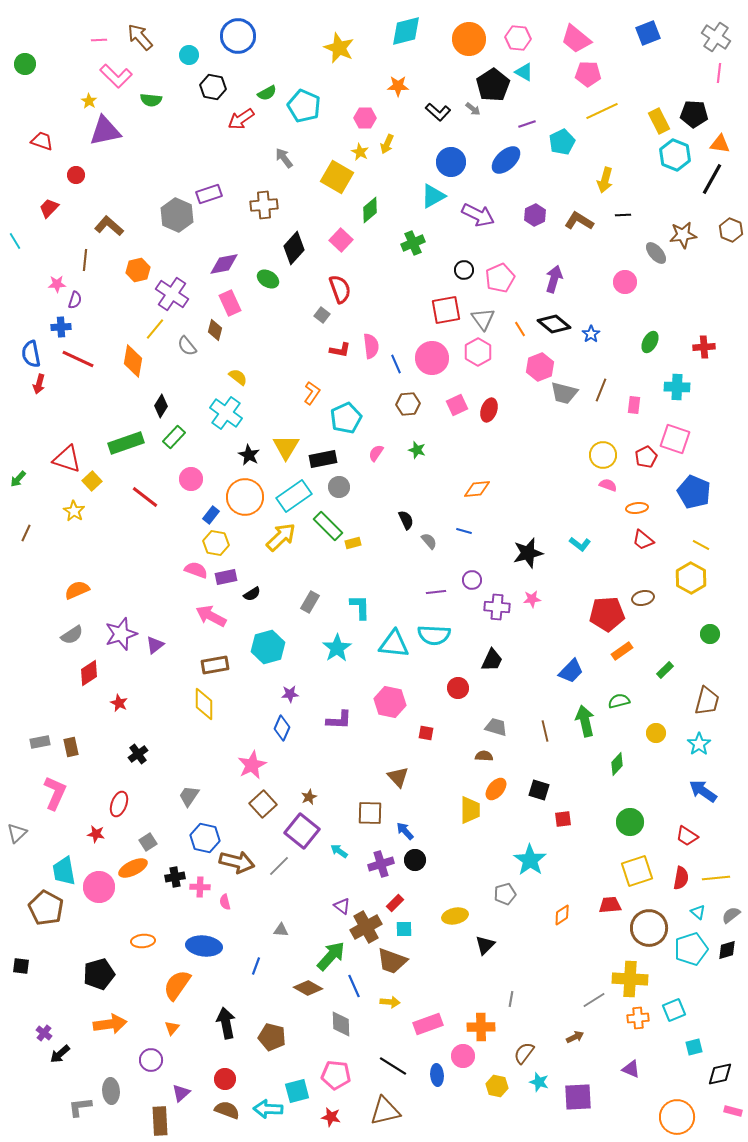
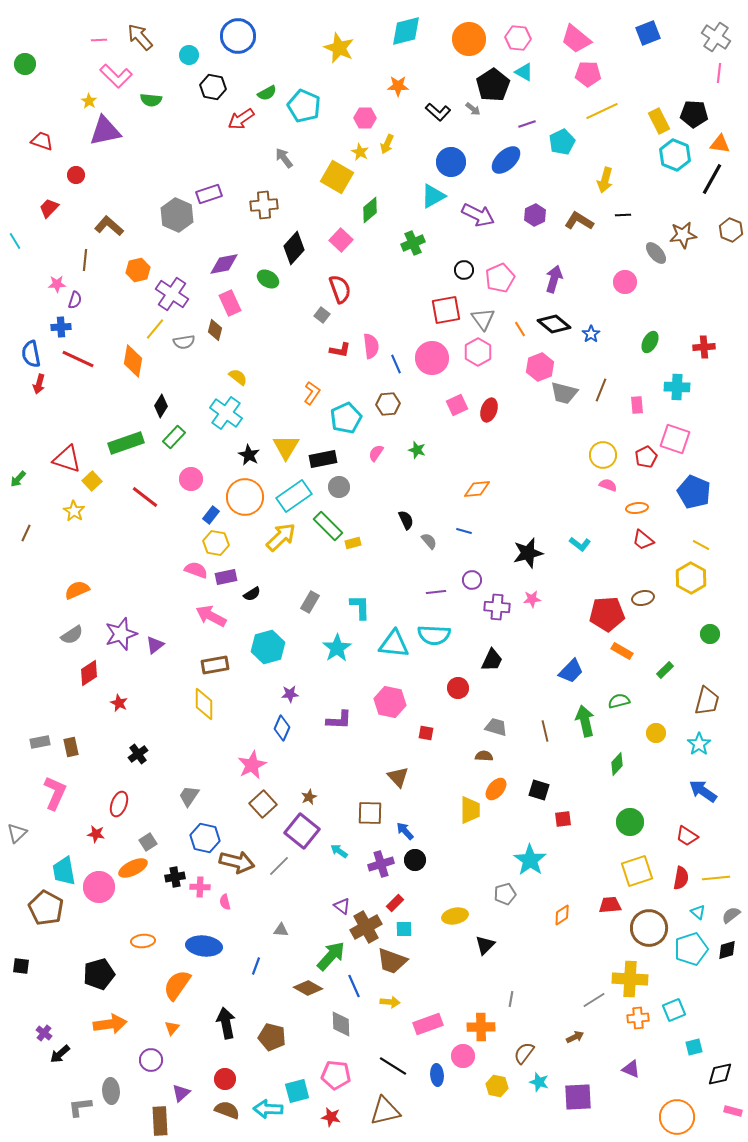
gray semicircle at (187, 346): moved 3 px left, 4 px up; rotated 60 degrees counterclockwise
brown hexagon at (408, 404): moved 20 px left
pink rectangle at (634, 405): moved 3 px right; rotated 12 degrees counterclockwise
orange rectangle at (622, 651): rotated 65 degrees clockwise
